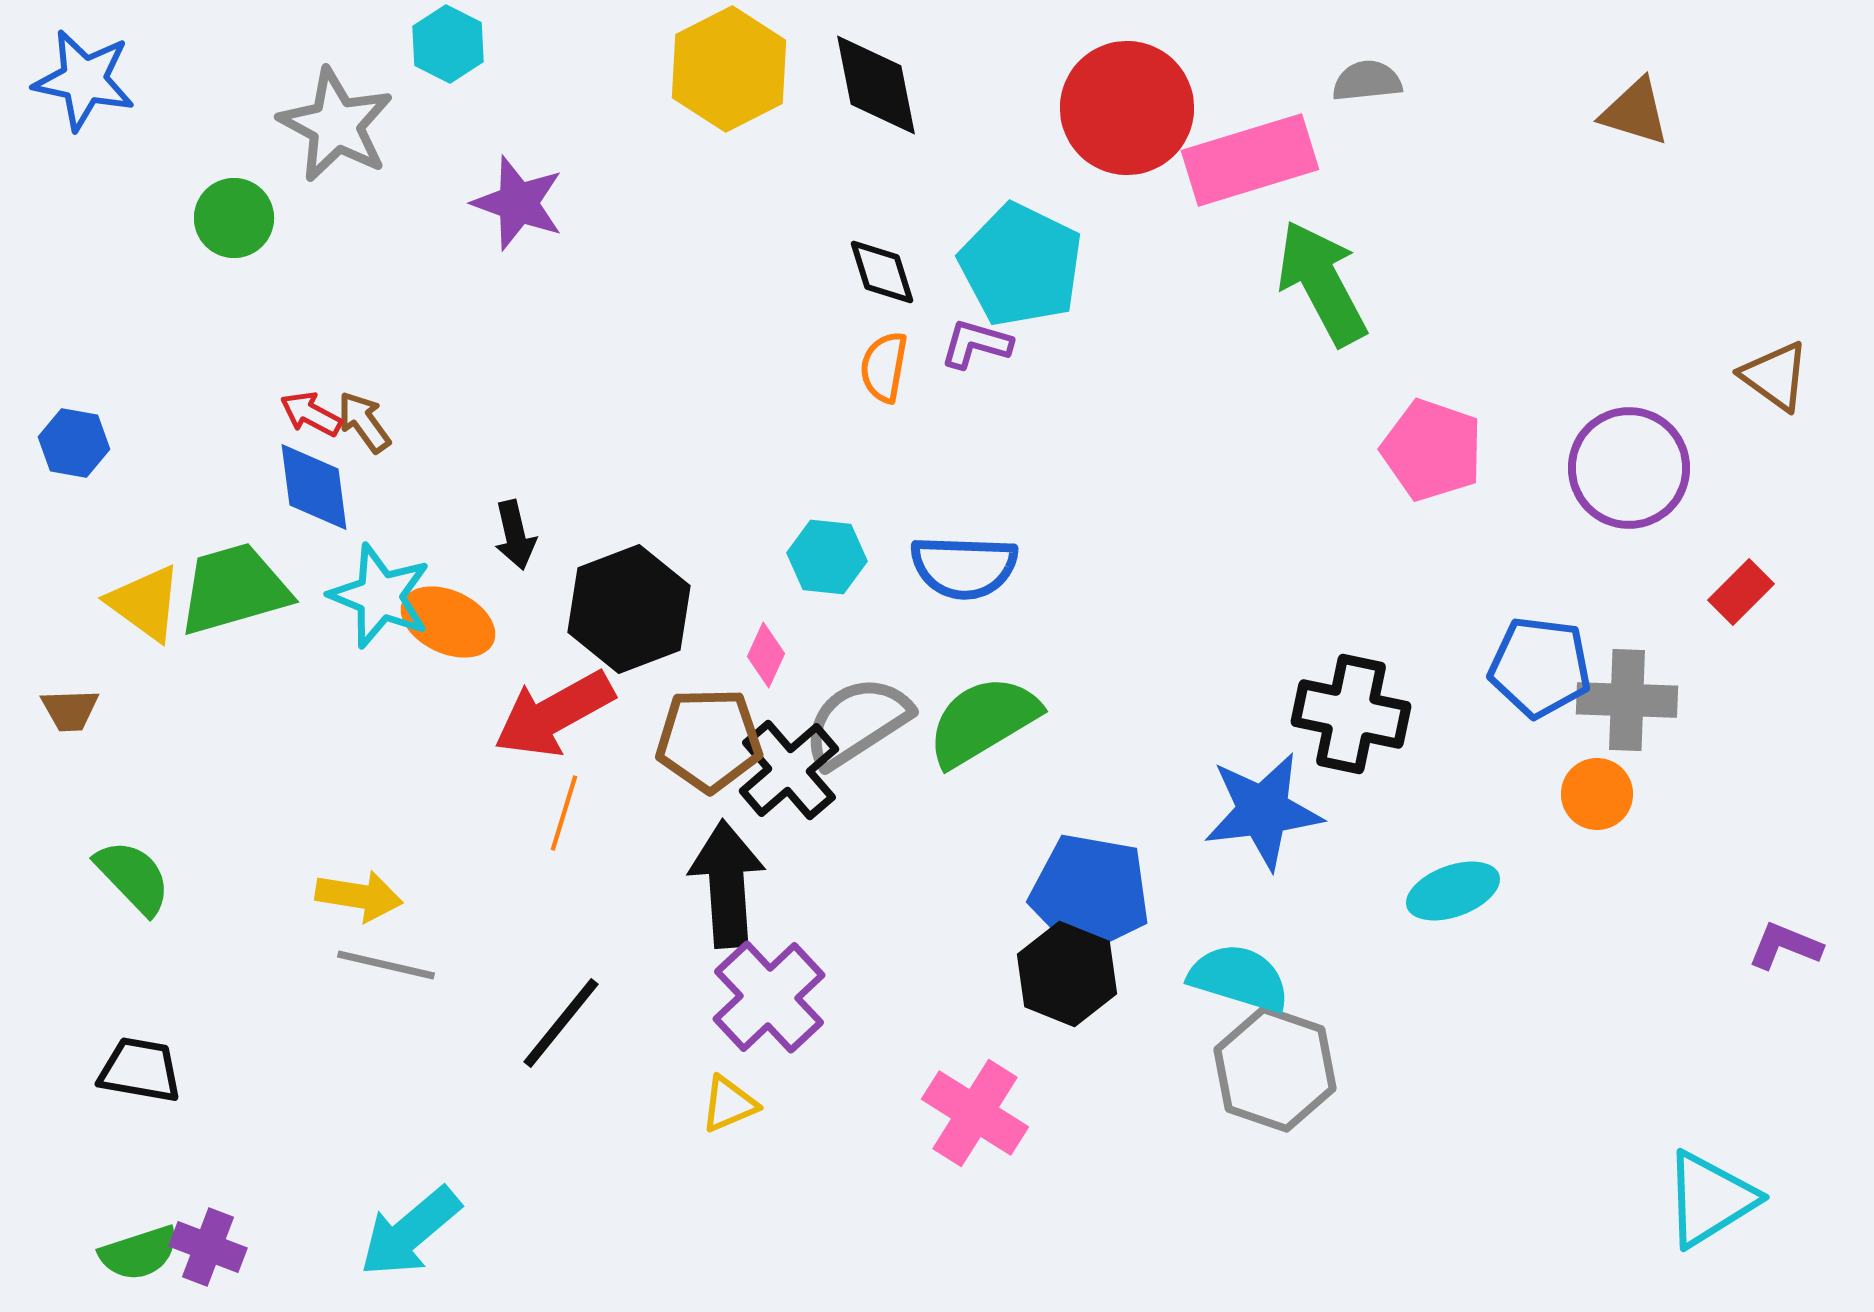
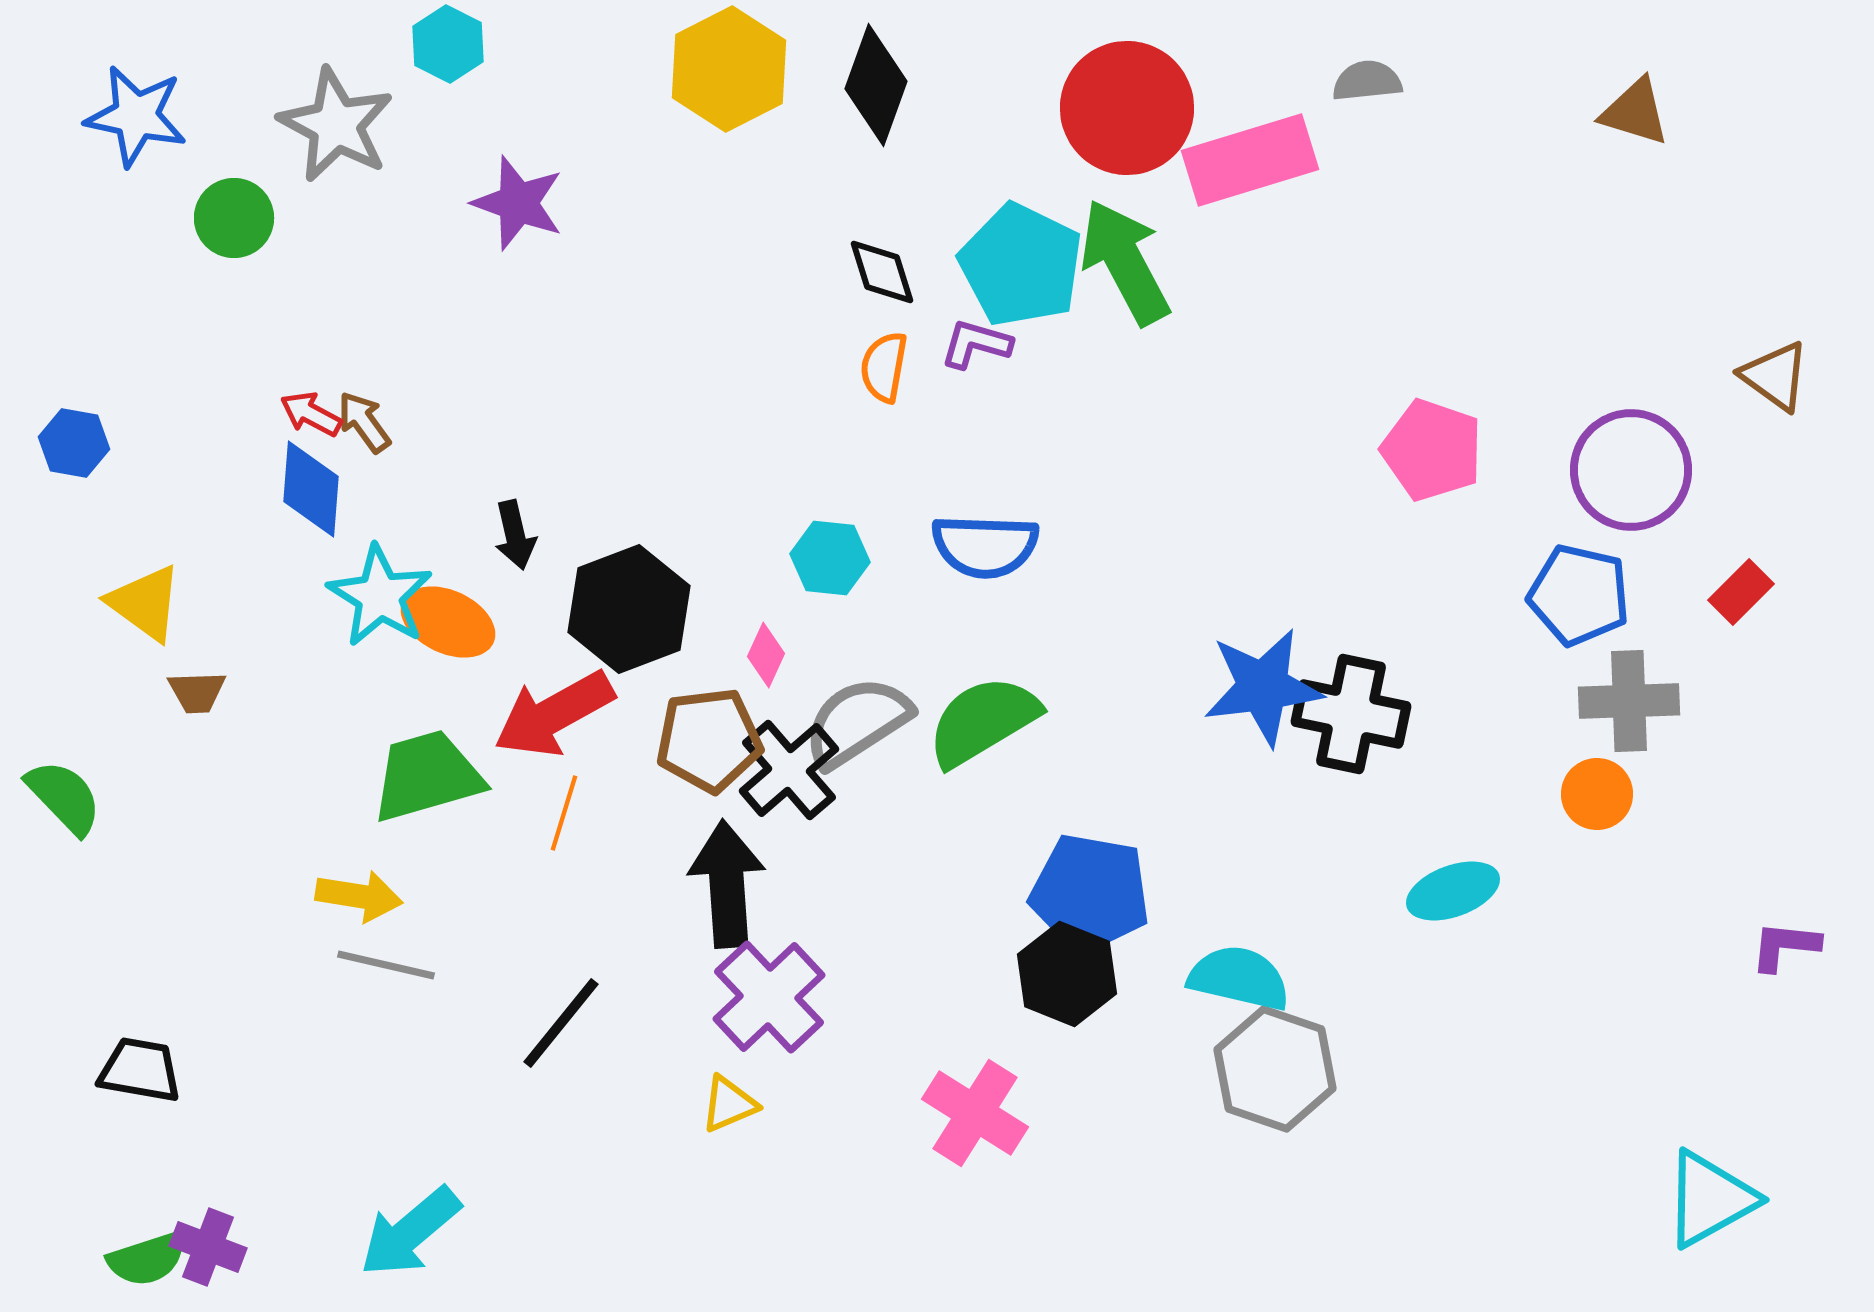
blue star at (84, 80): moved 52 px right, 36 px down
black diamond at (876, 85): rotated 31 degrees clockwise
green arrow at (1322, 283): moved 197 px left, 21 px up
purple circle at (1629, 468): moved 2 px right, 2 px down
blue diamond at (314, 487): moved 3 px left, 2 px down; rotated 12 degrees clockwise
cyan hexagon at (827, 557): moved 3 px right, 1 px down
blue semicircle at (964, 567): moved 21 px right, 21 px up
green trapezoid at (234, 589): moved 193 px right, 187 px down
cyan star at (380, 596): rotated 10 degrees clockwise
blue pentagon at (1540, 667): moved 39 px right, 72 px up; rotated 6 degrees clockwise
gray cross at (1627, 700): moved 2 px right, 1 px down; rotated 4 degrees counterclockwise
brown trapezoid at (70, 710): moved 127 px right, 18 px up
brown pentagon at (709, 740): rotated 6 degrees counterclockwise
blue star at (1263, 811): moved 124 px up
green semicircle at (133, 877): moved 69 px left, 80 px up
purple L-shape at (1785, 946): rotated 16 degrees counterclockwise
cyan semicircle at (1239, 978): rotated 4 degrees counterclockwise
cyan triangle at (1710, 1199): rotated 3 degrees clockwise
green semicircle at (139, 1253): moved 8 px right, 6 px down
